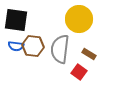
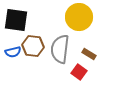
yellow circle: moved 2 px up
blue semicircle: moved 3 px left, 6 px down; rotated 21 degrees counterclockwise
